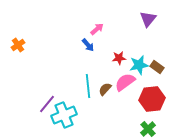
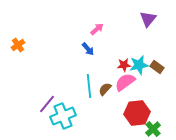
blue arrow: moved 4 px down
red star: moved 5 px right, 7 px down
cyan line: moved 1 px right
red hexagon: moved 15 px left, 14 px down
cyan cross: moved 1 px left, 1 px down
green cross: moved 5 px right
